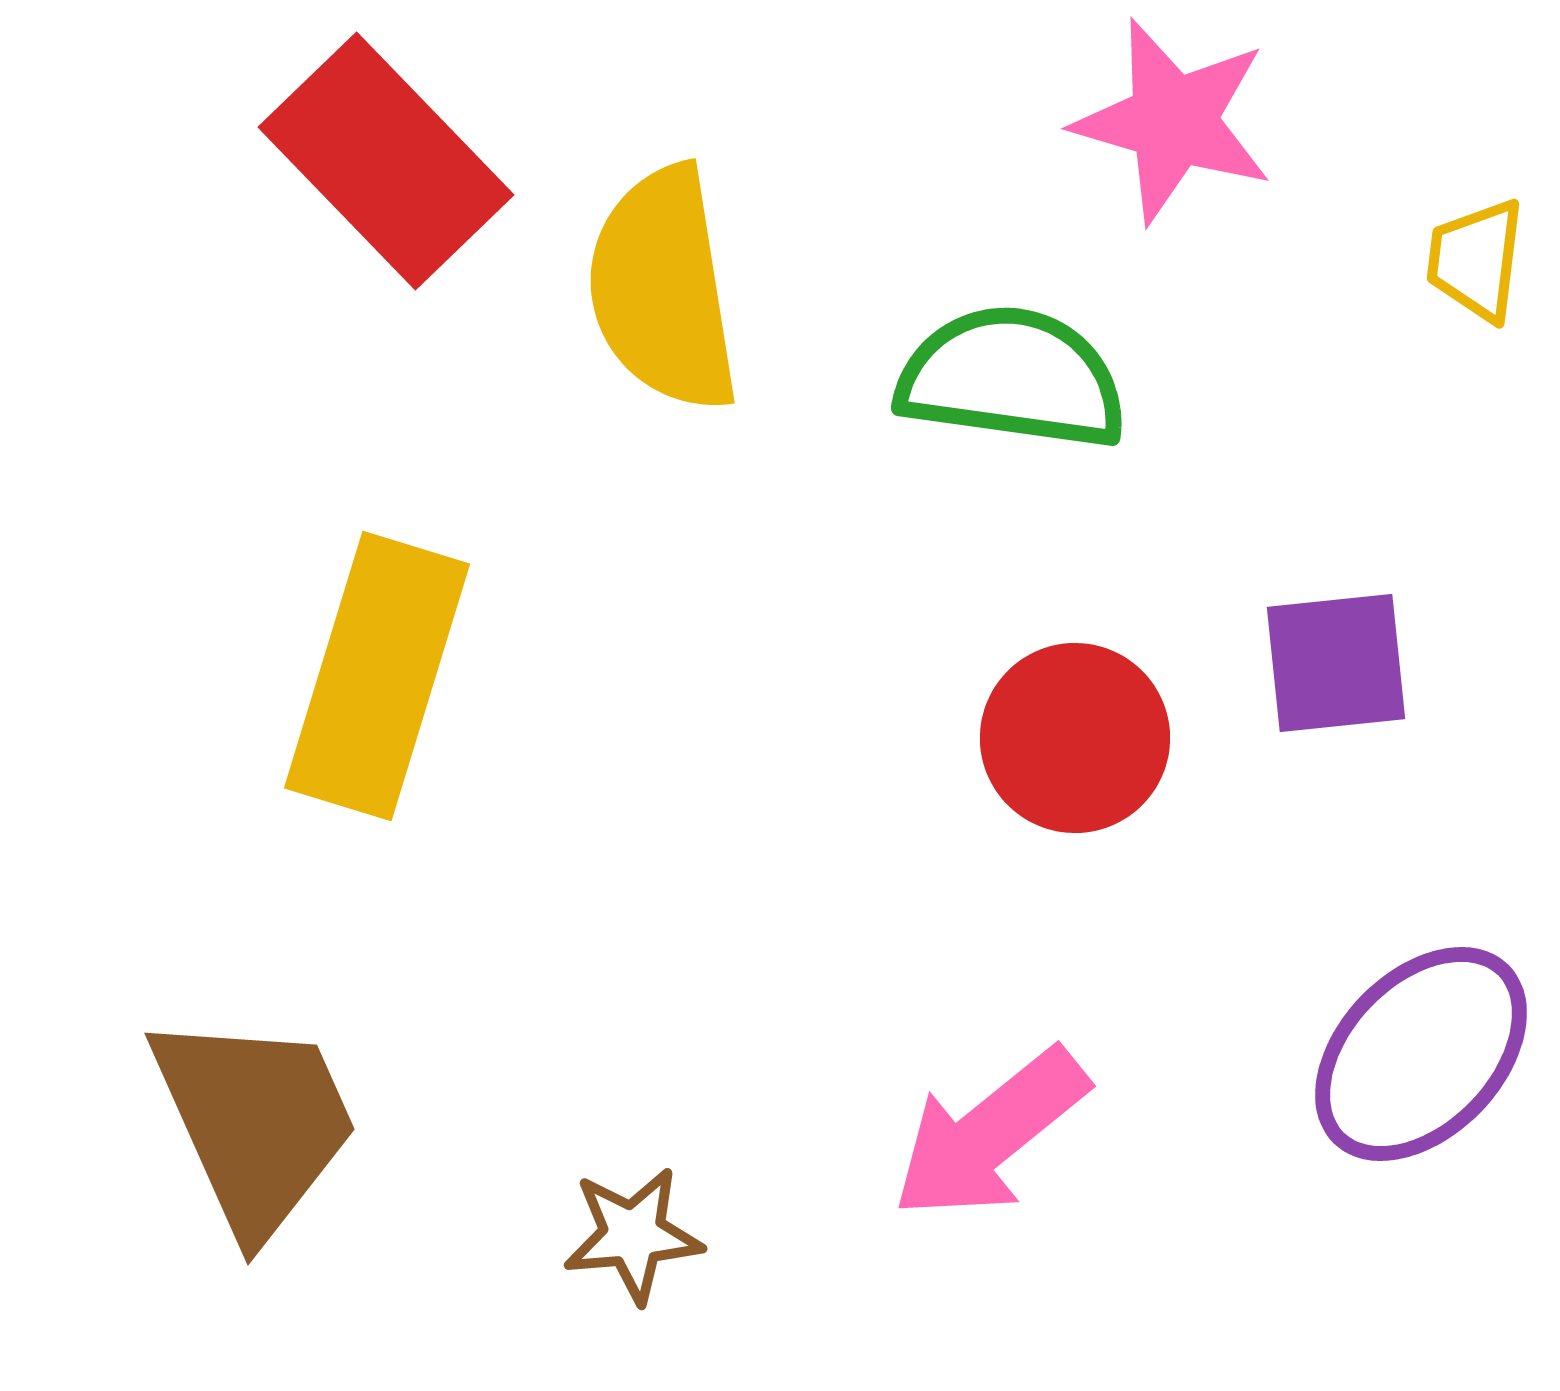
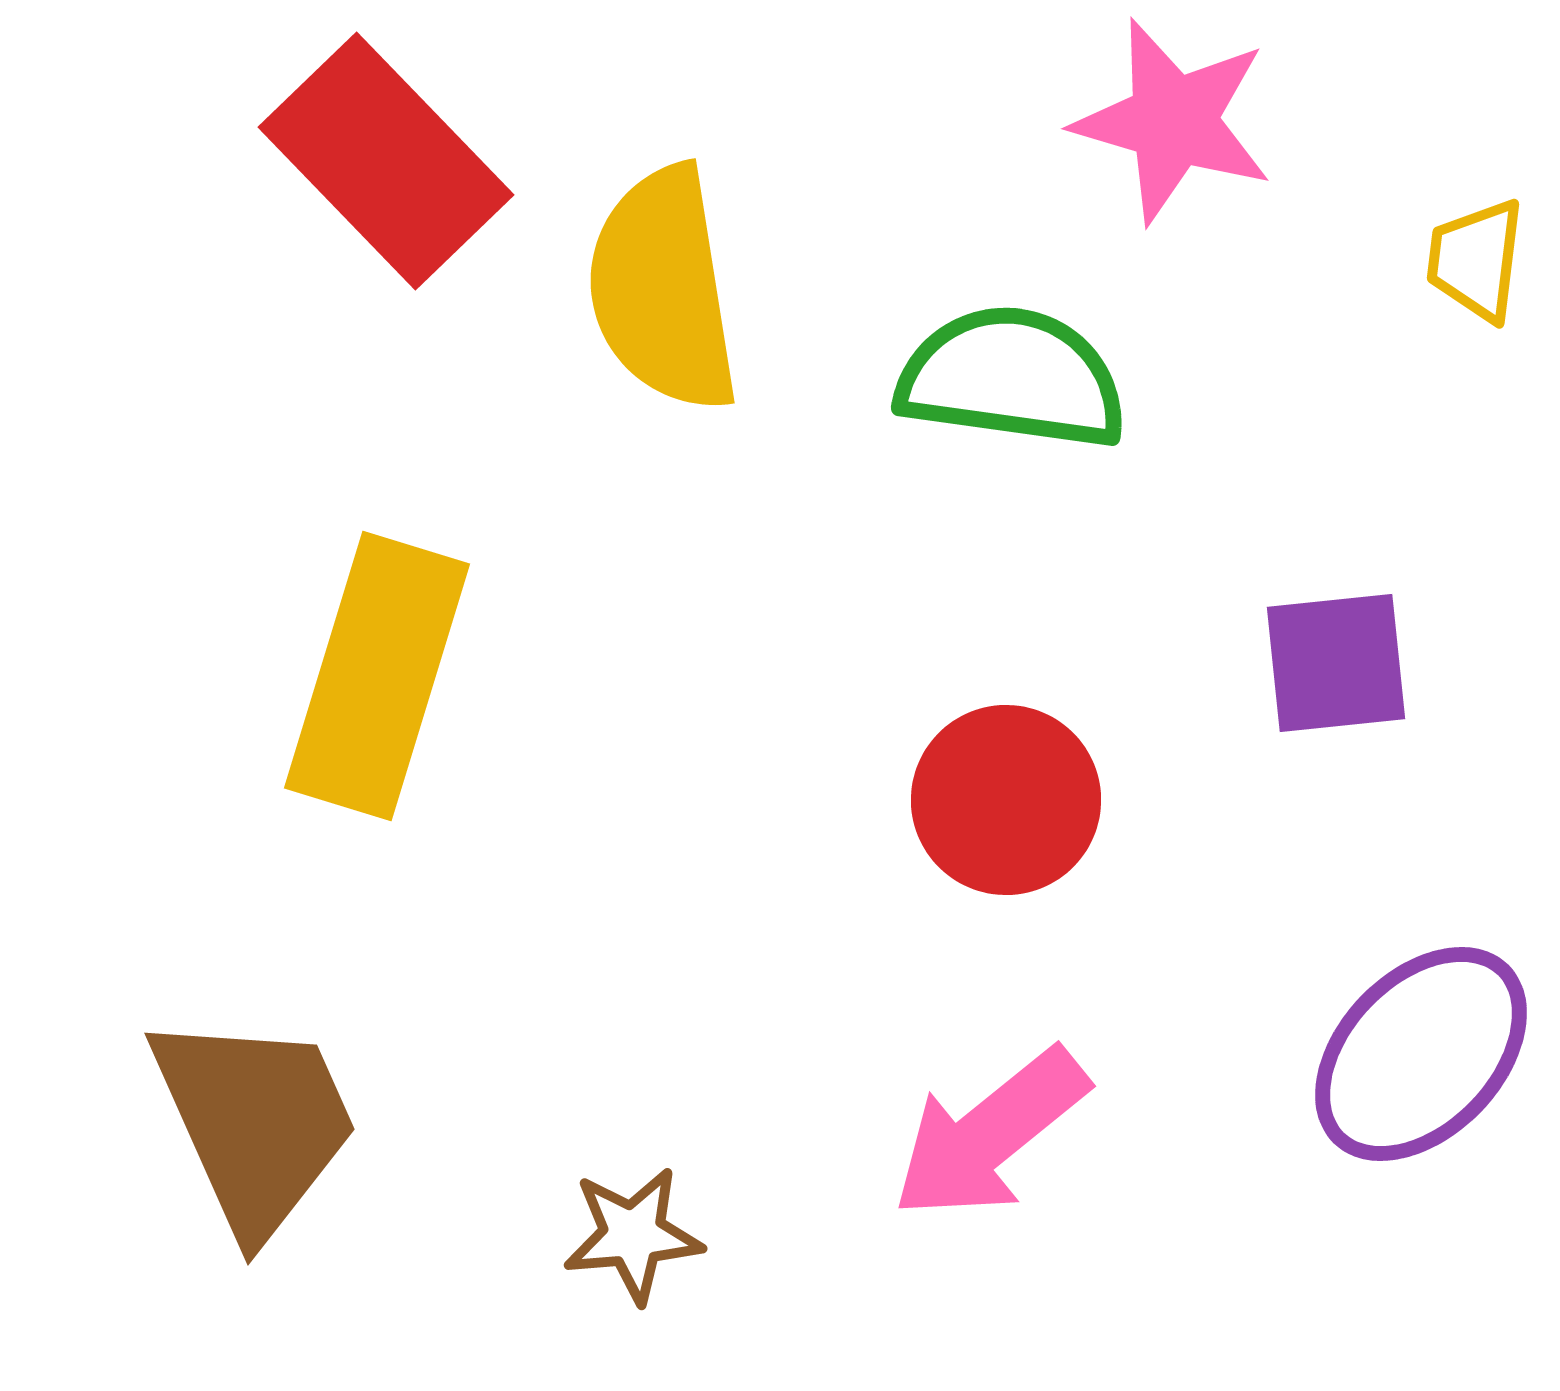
red circle: moved 69 px left, 62 px down
